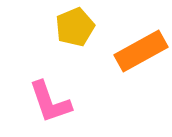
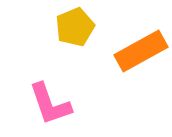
pink L-shape: moved 2 px down
